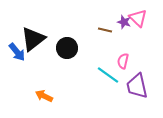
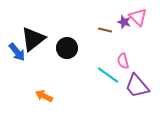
pink triangle: moved 1 px up
pink semicircle: rotated 28 degrees counterclockwise
purple trapezoid: rotated 28 degrees counterclockwise
